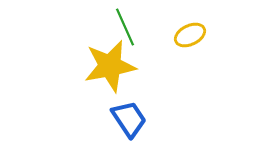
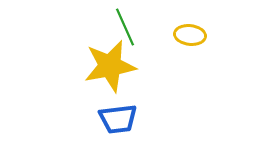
yellow ellipse: rotated 32 degrees clockwise
blue trapezoid: moved 11 px left; rotated 117 degrees clockwise
